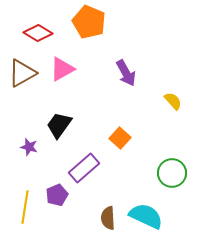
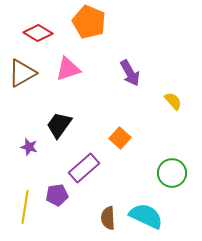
pink triangle: moved 6 px right; rotated 12 degrees clockwise
purple arrow: moved 4 px right
purple pentagon: rotated 15 degrees clockwise
